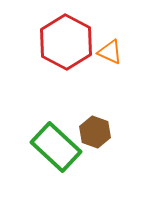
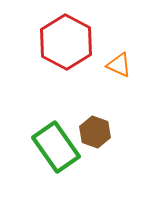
orange triangle: moved 9 px right, 13 px down
green rectangle: rotated 12 degrees clockwise
